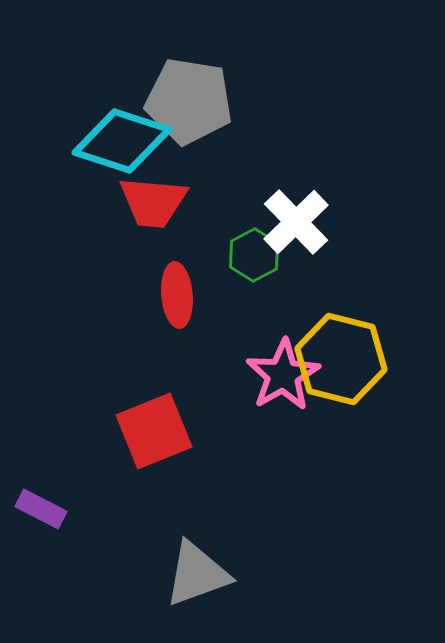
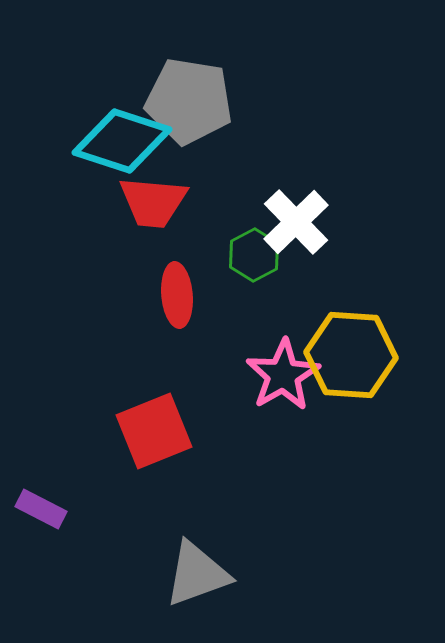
yellow hexagon: moved 10 px right, 4 px up; rotated 10 degrees counterclockwise
